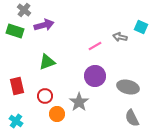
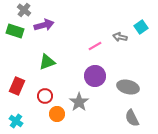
cyan square: rotated 32 degrees clockwise
red rectangle: rotated 36 degrees clockwise
